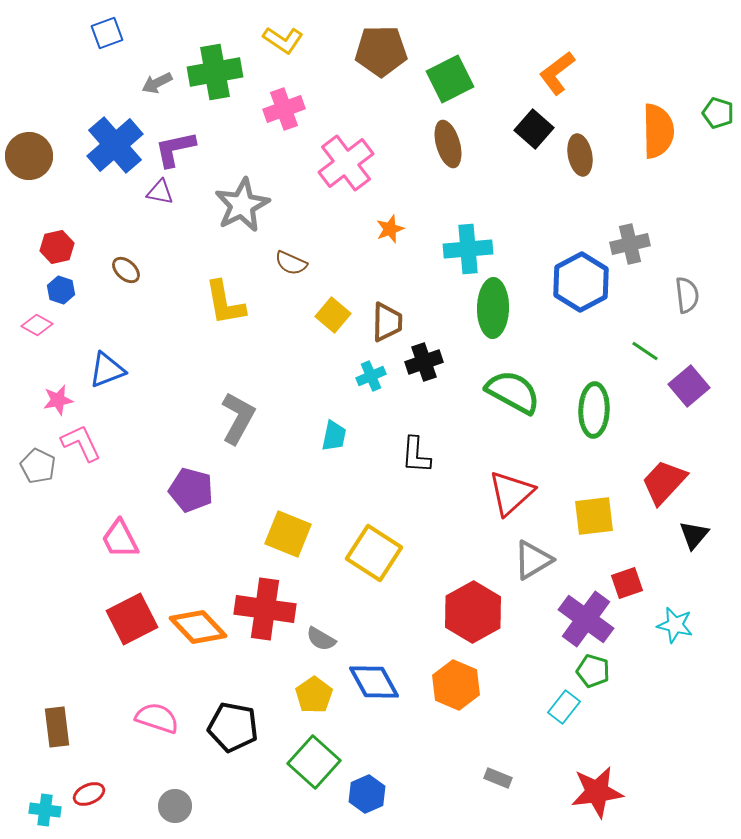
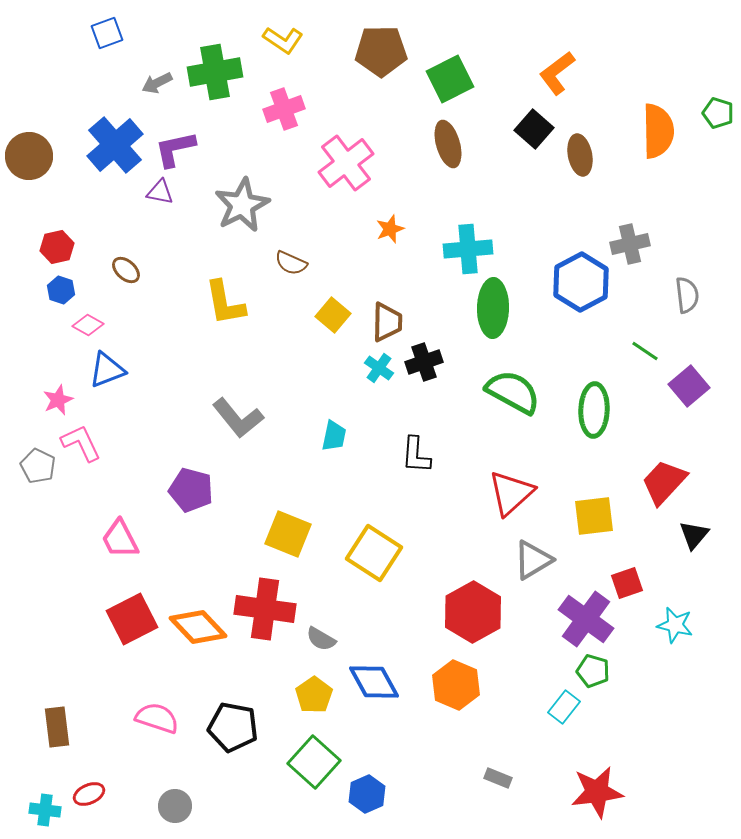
pink diamond at (37, 325): moved 51 px right
cyan cross at (371, 376): moved 8 px right, 8 px up; rotated 32 degrees counterclockwise
pink star at (58, 400): rotated 12 degrees counterclockwise
gray L-shape at (238, 418): rotated 112 degrees clockwise
